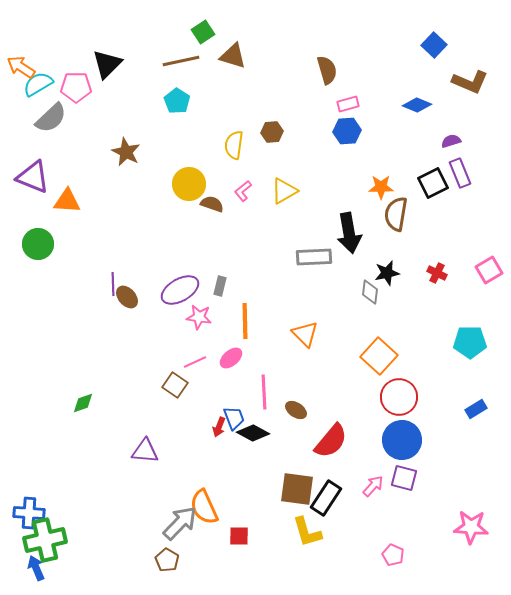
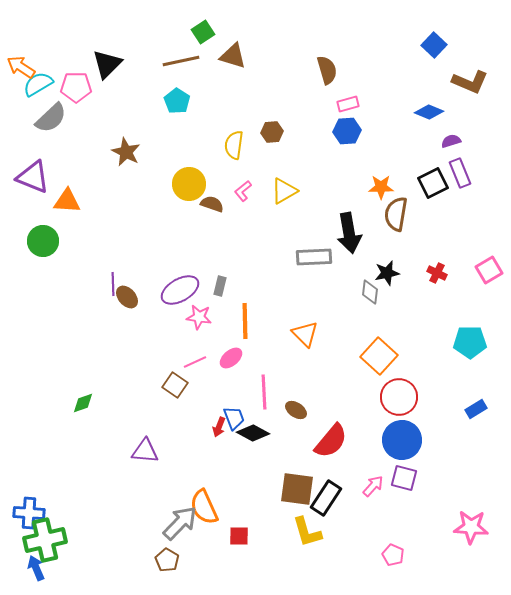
blue diamond at (417, 105): moved 12 px right, 7 px down
green circle at (38, 244): moved 5 px right, 3 px up
